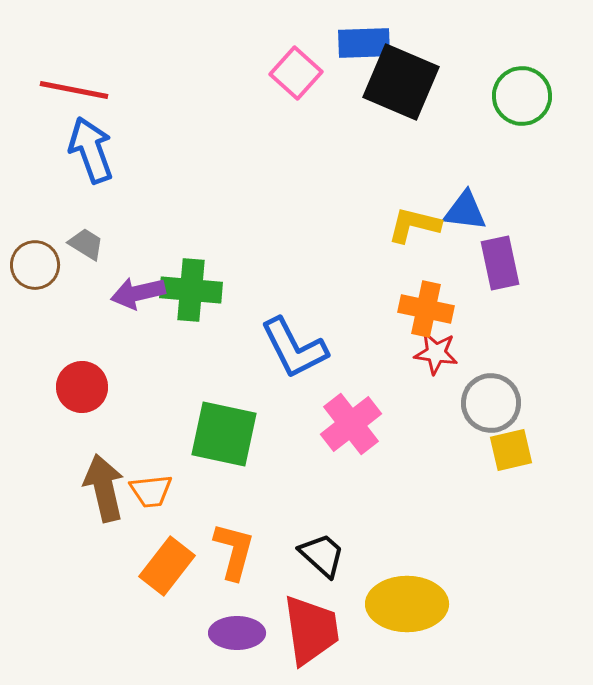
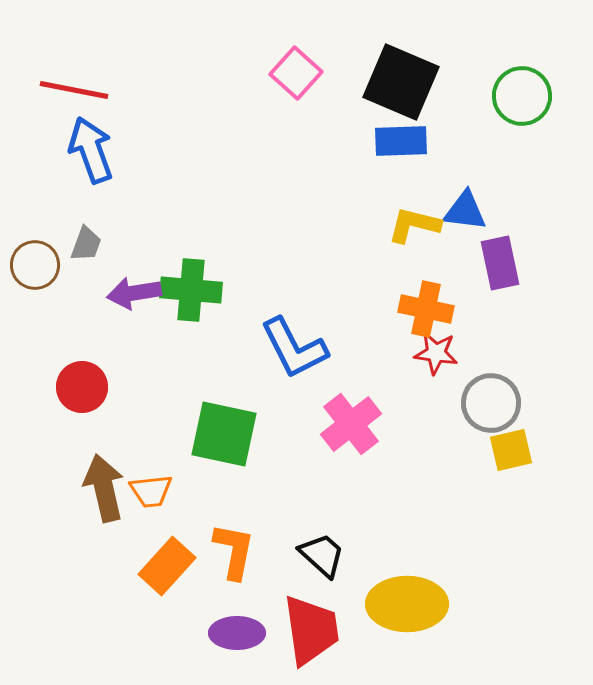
blue rectangle: moved 37 px right, 98 px down
gray trapezoid: rotated 78 degrees clockwise
purple arrow: moved 4 px left; rotated 4 degrees clockwise
orange L-shape: rotated 4 degrees counterclockwise
orange rectangle: rotated 4 degrees clockwise
